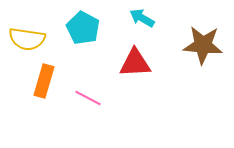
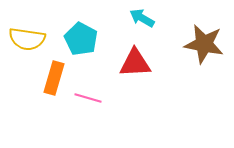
cyan pentagon: moved 2 px left, 11 px down
brown star: moved 1 px right, 1 px up; rotated 6 degrees clockwise
orange rectangle: moved 10 px right, 3 px up
pink line: rotated 12 degrees counterclockwise
